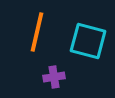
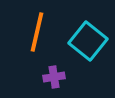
cyan square: rotated 24 degrees clockwise
